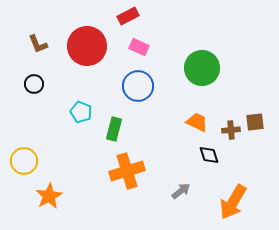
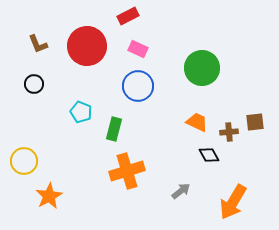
pink rectangle: moved 1 px left, 2 px down
brown cross: moved 2 px left, 2 px down
black diamond: rotated 10 degrees counterclockwise
